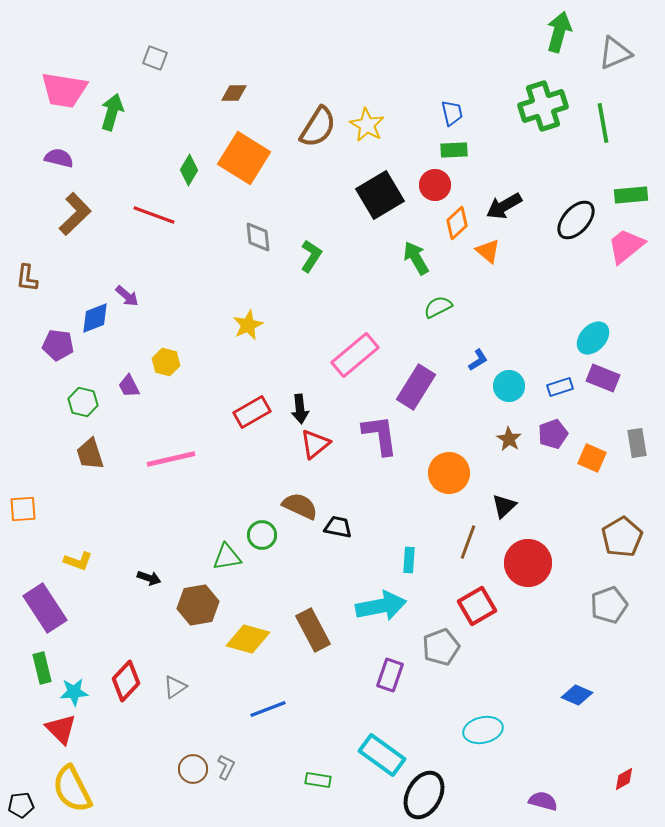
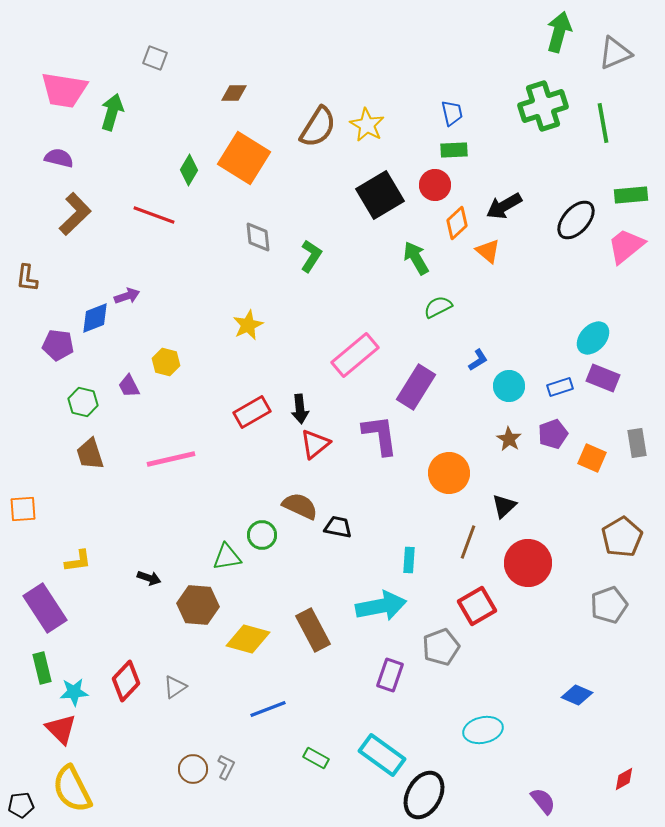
purple arrow at (127, 296): rotated 60 degrees counterclockwise
yellow L-shape at (78, 561): rotated 28 degrees counterclockwise
brown hexagon at (198, 605): rotated 15 degrees clockwise
green rectangle at (318, 780): moved 2 px left, 22 px up; rotated 20 degrees clockwise
purple semicircle at (543, 801): rotated 36 degrees clockwise
